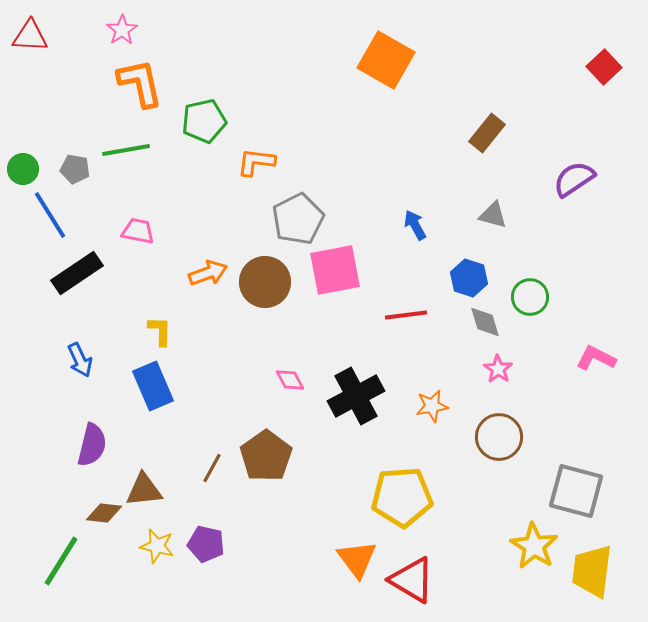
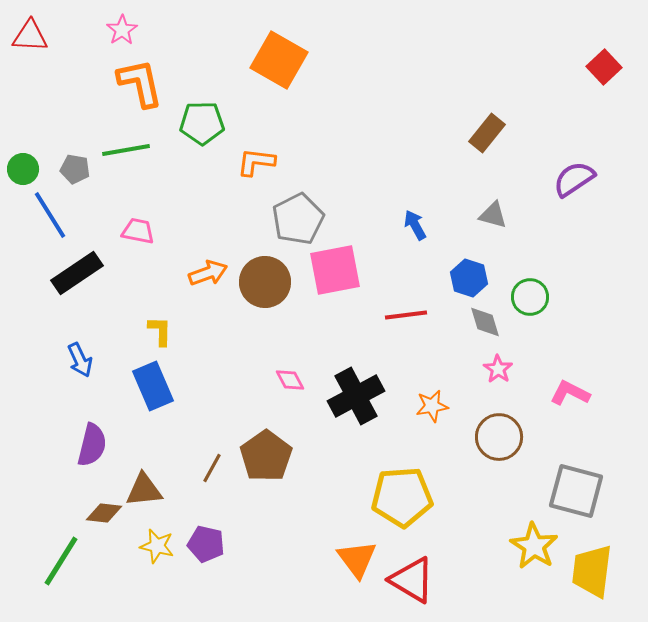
orange square at (386, 60): moved 107 px left
green pentagon at (204, 121): moved 2 px left, 2 px down; rotated 12 degrees clockwise
pink L-shape at (596, 358): moved 26 px left, 35 px down
